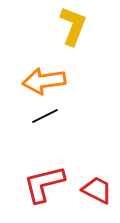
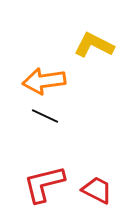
yellow L-shape: moved 21 px right, 19 px down; rotated 84 degrees counterclockwise
black line: rotated 52 degrees clockwise
